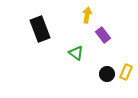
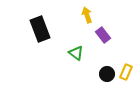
yellow arrow: rotated 28 degrees counterclockwise
